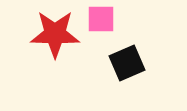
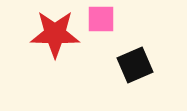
black square: moved 8 px right, 2 px down
